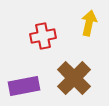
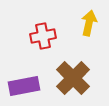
brown cross: moved 1 px left
